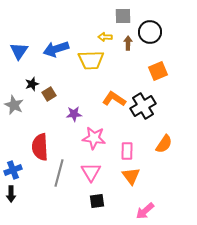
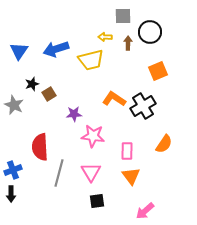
yellow trapezoid: rotated 12 degrees counterclockwise
pink star: moved 1 px left, 2 px up
